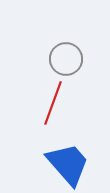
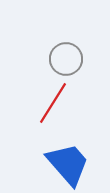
red line: rotated 12 degrees clockwise
